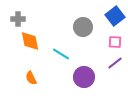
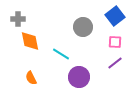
purple circle: moved 5 px left
